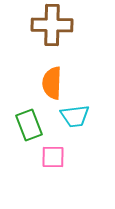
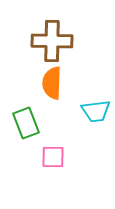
brown cross: moved 16 px down
cyan trapezoid: moved 21 px right, 5 px up
green rectangle: moved 3 px left, 2 px up
